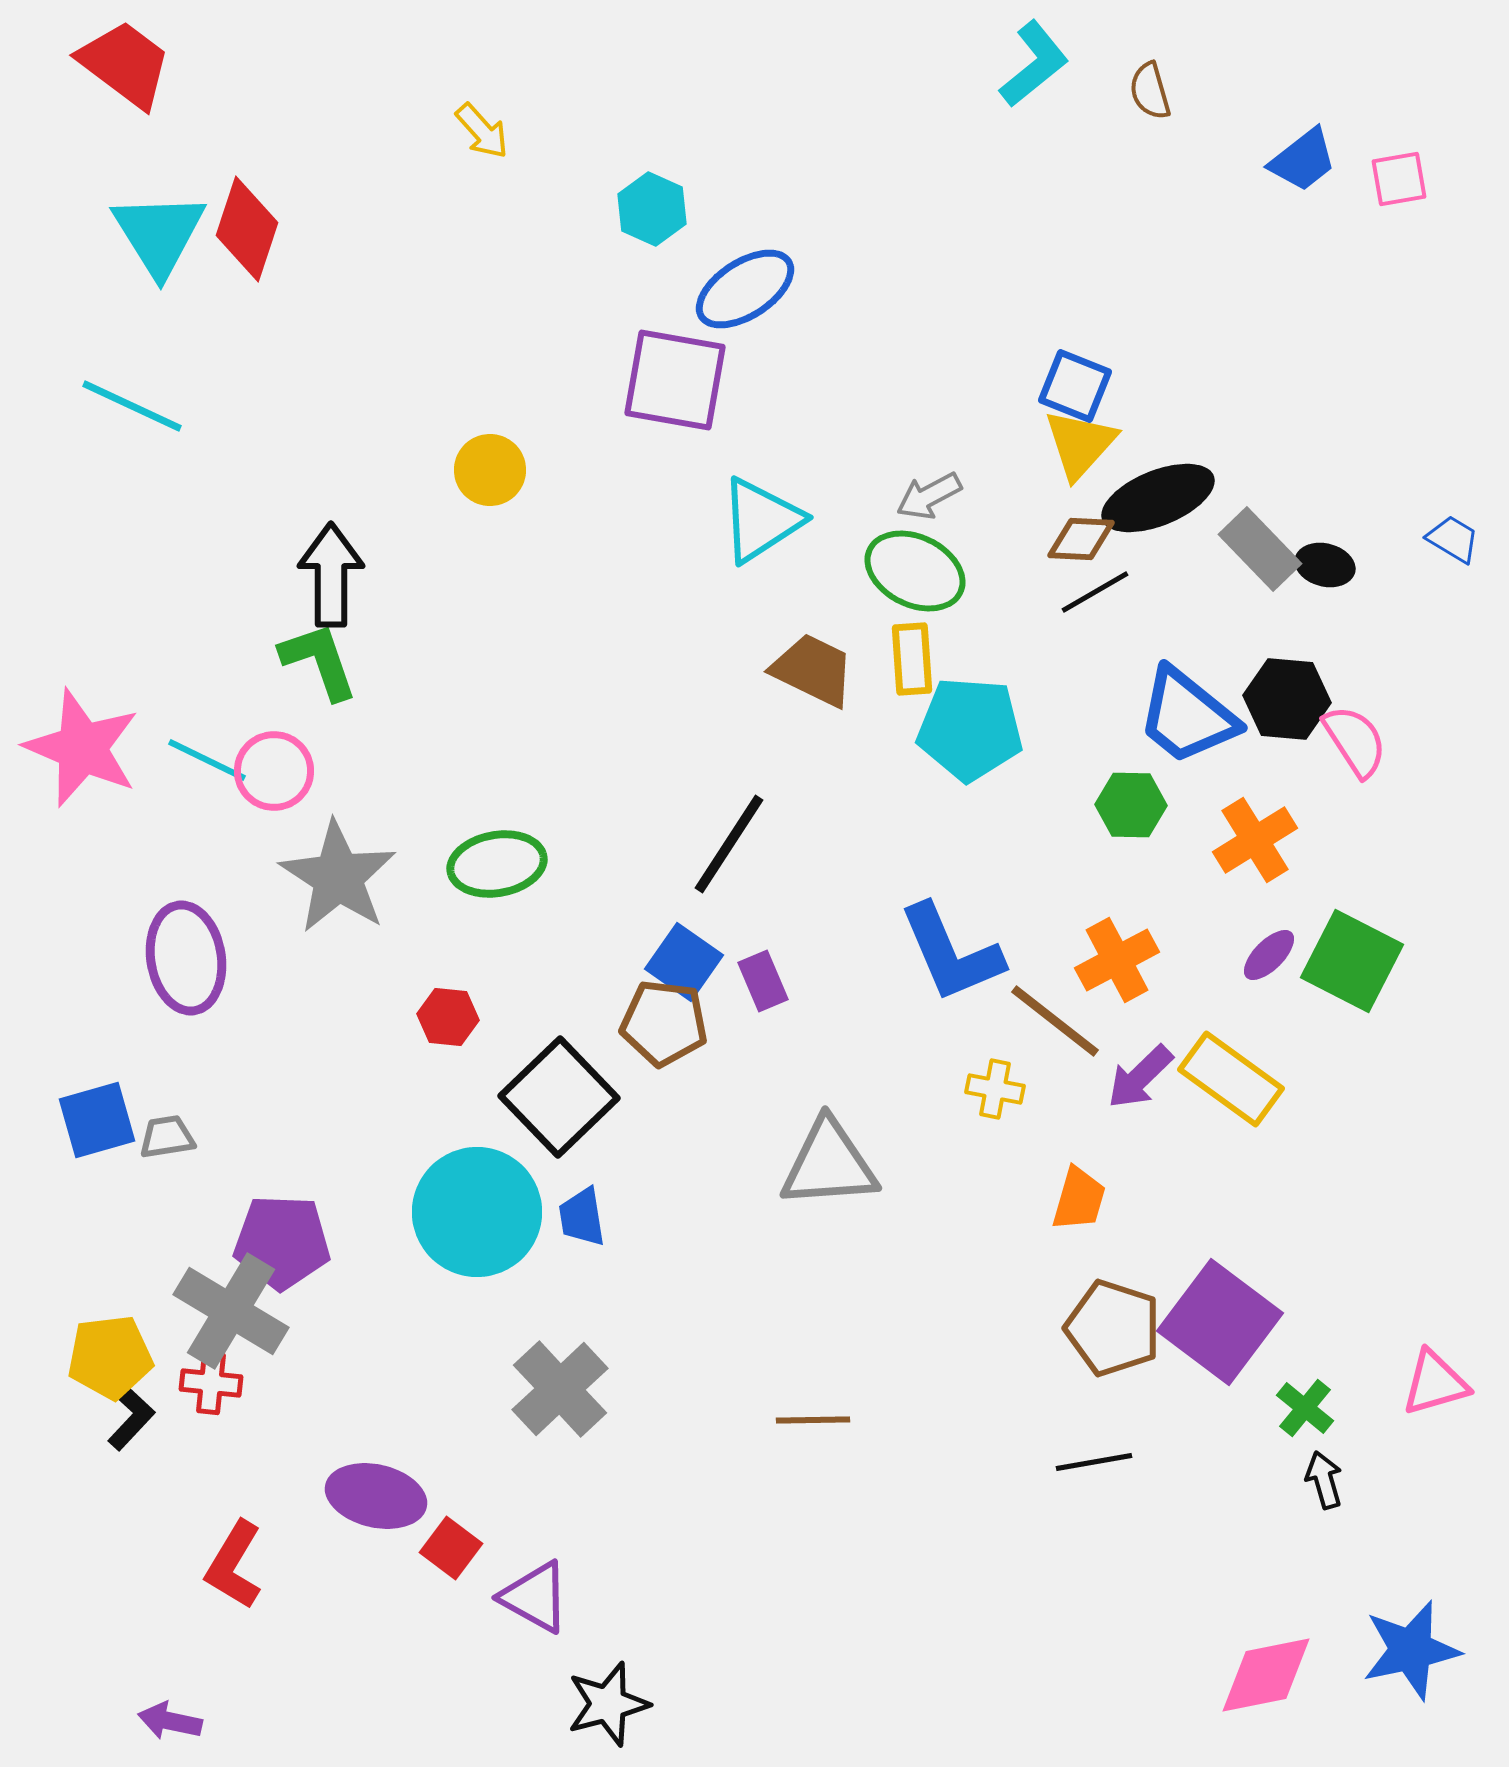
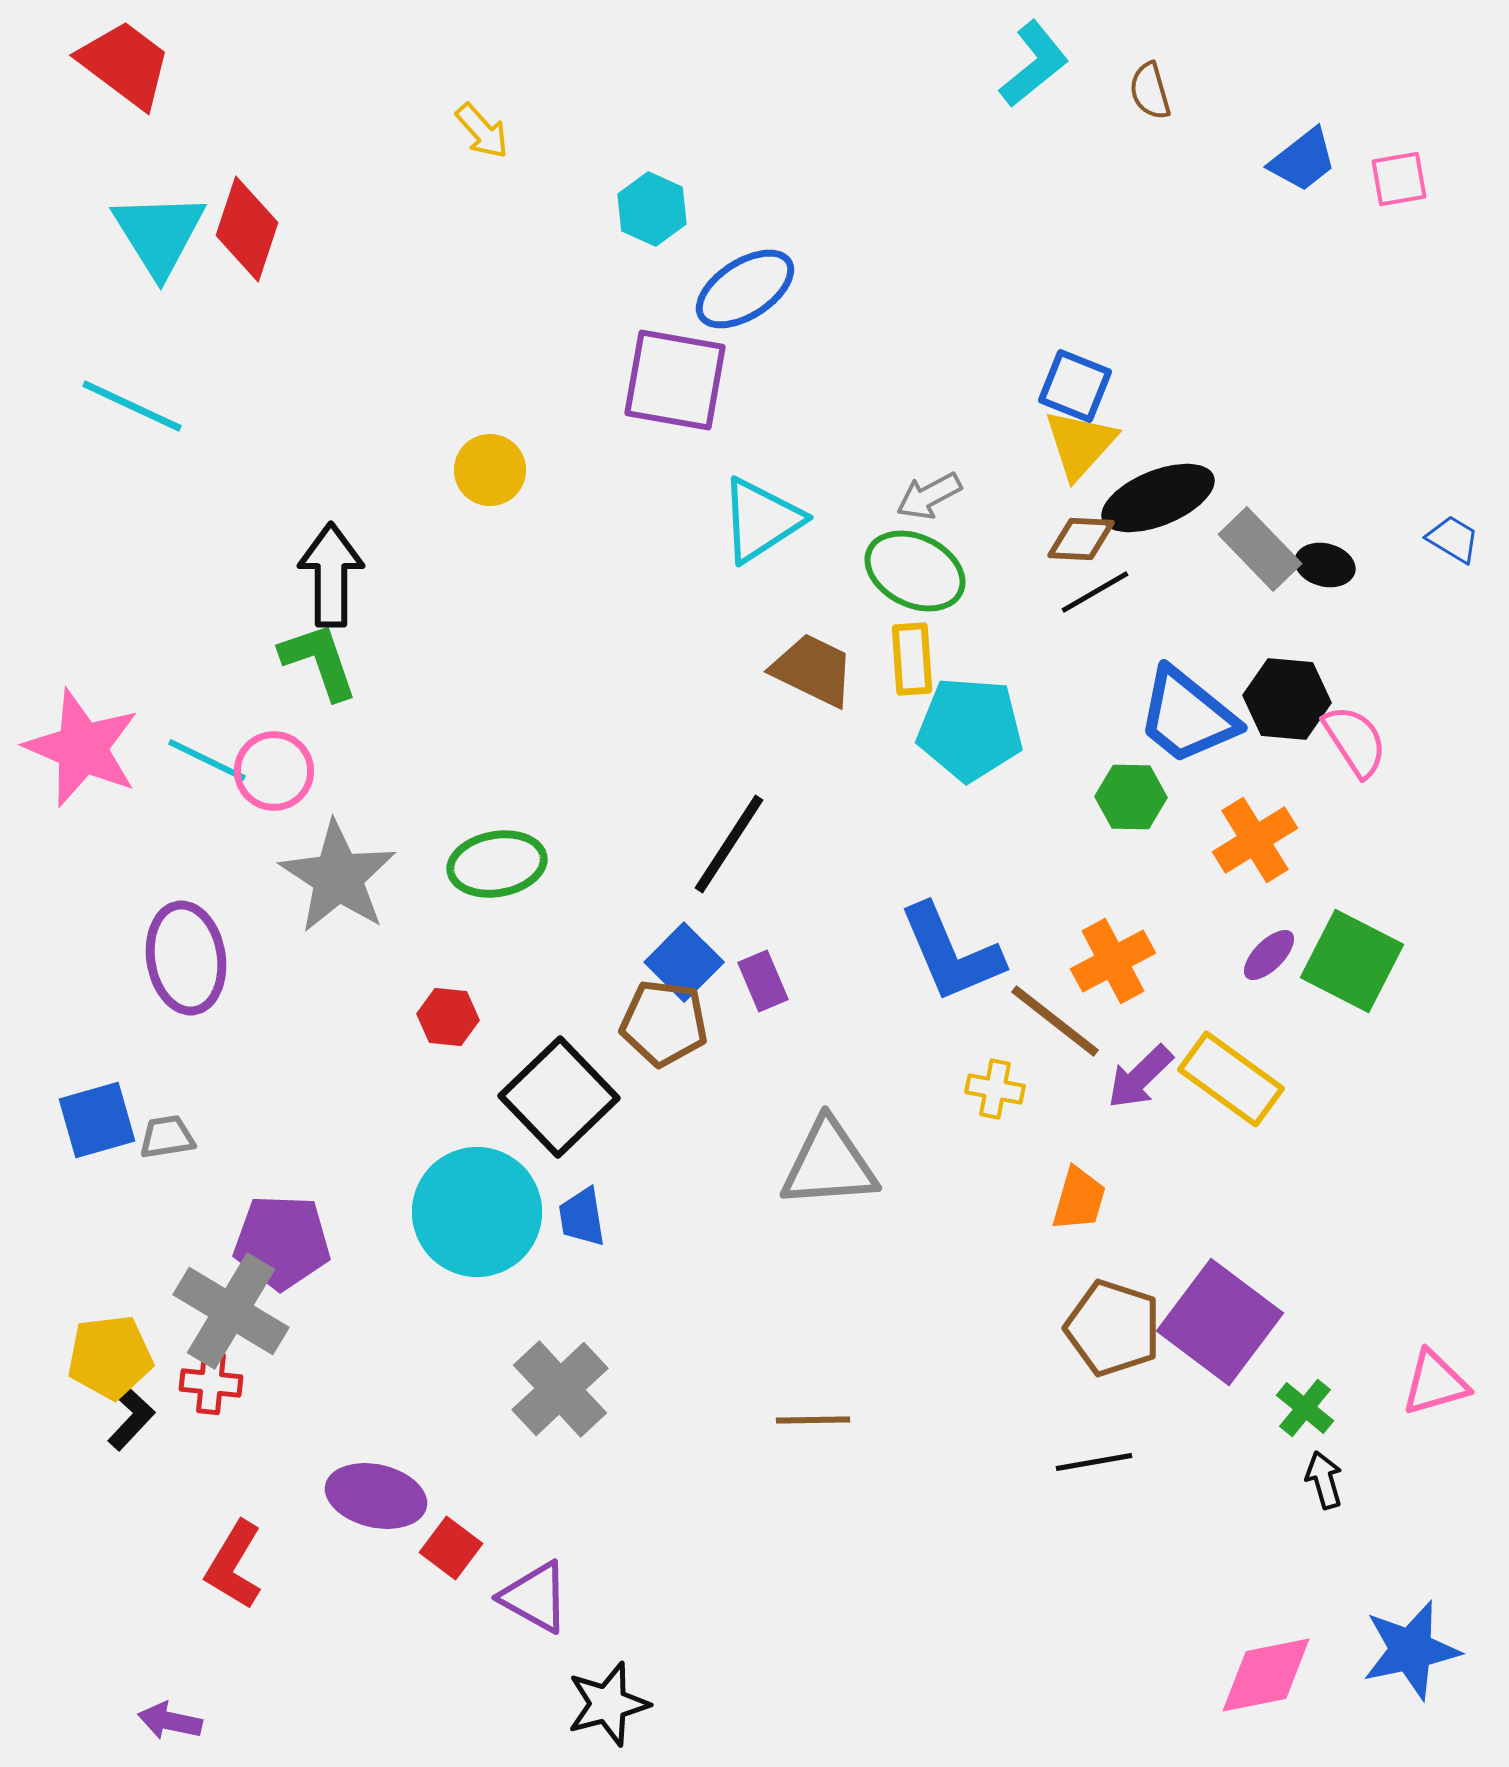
green hexagon at (1131, 805): moved 8 px up
orange cross at (1117, 960): moved 4 px left, 1 px down
blue square at (684, 962): rotated 10 degrees clockwise
